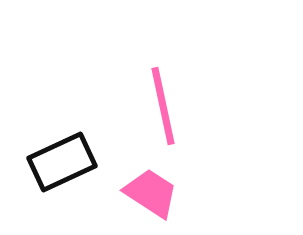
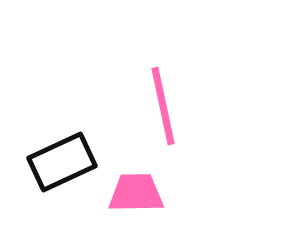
pink trapezoid: moved 15 px left; rotated 34 degrees counterclockwise
